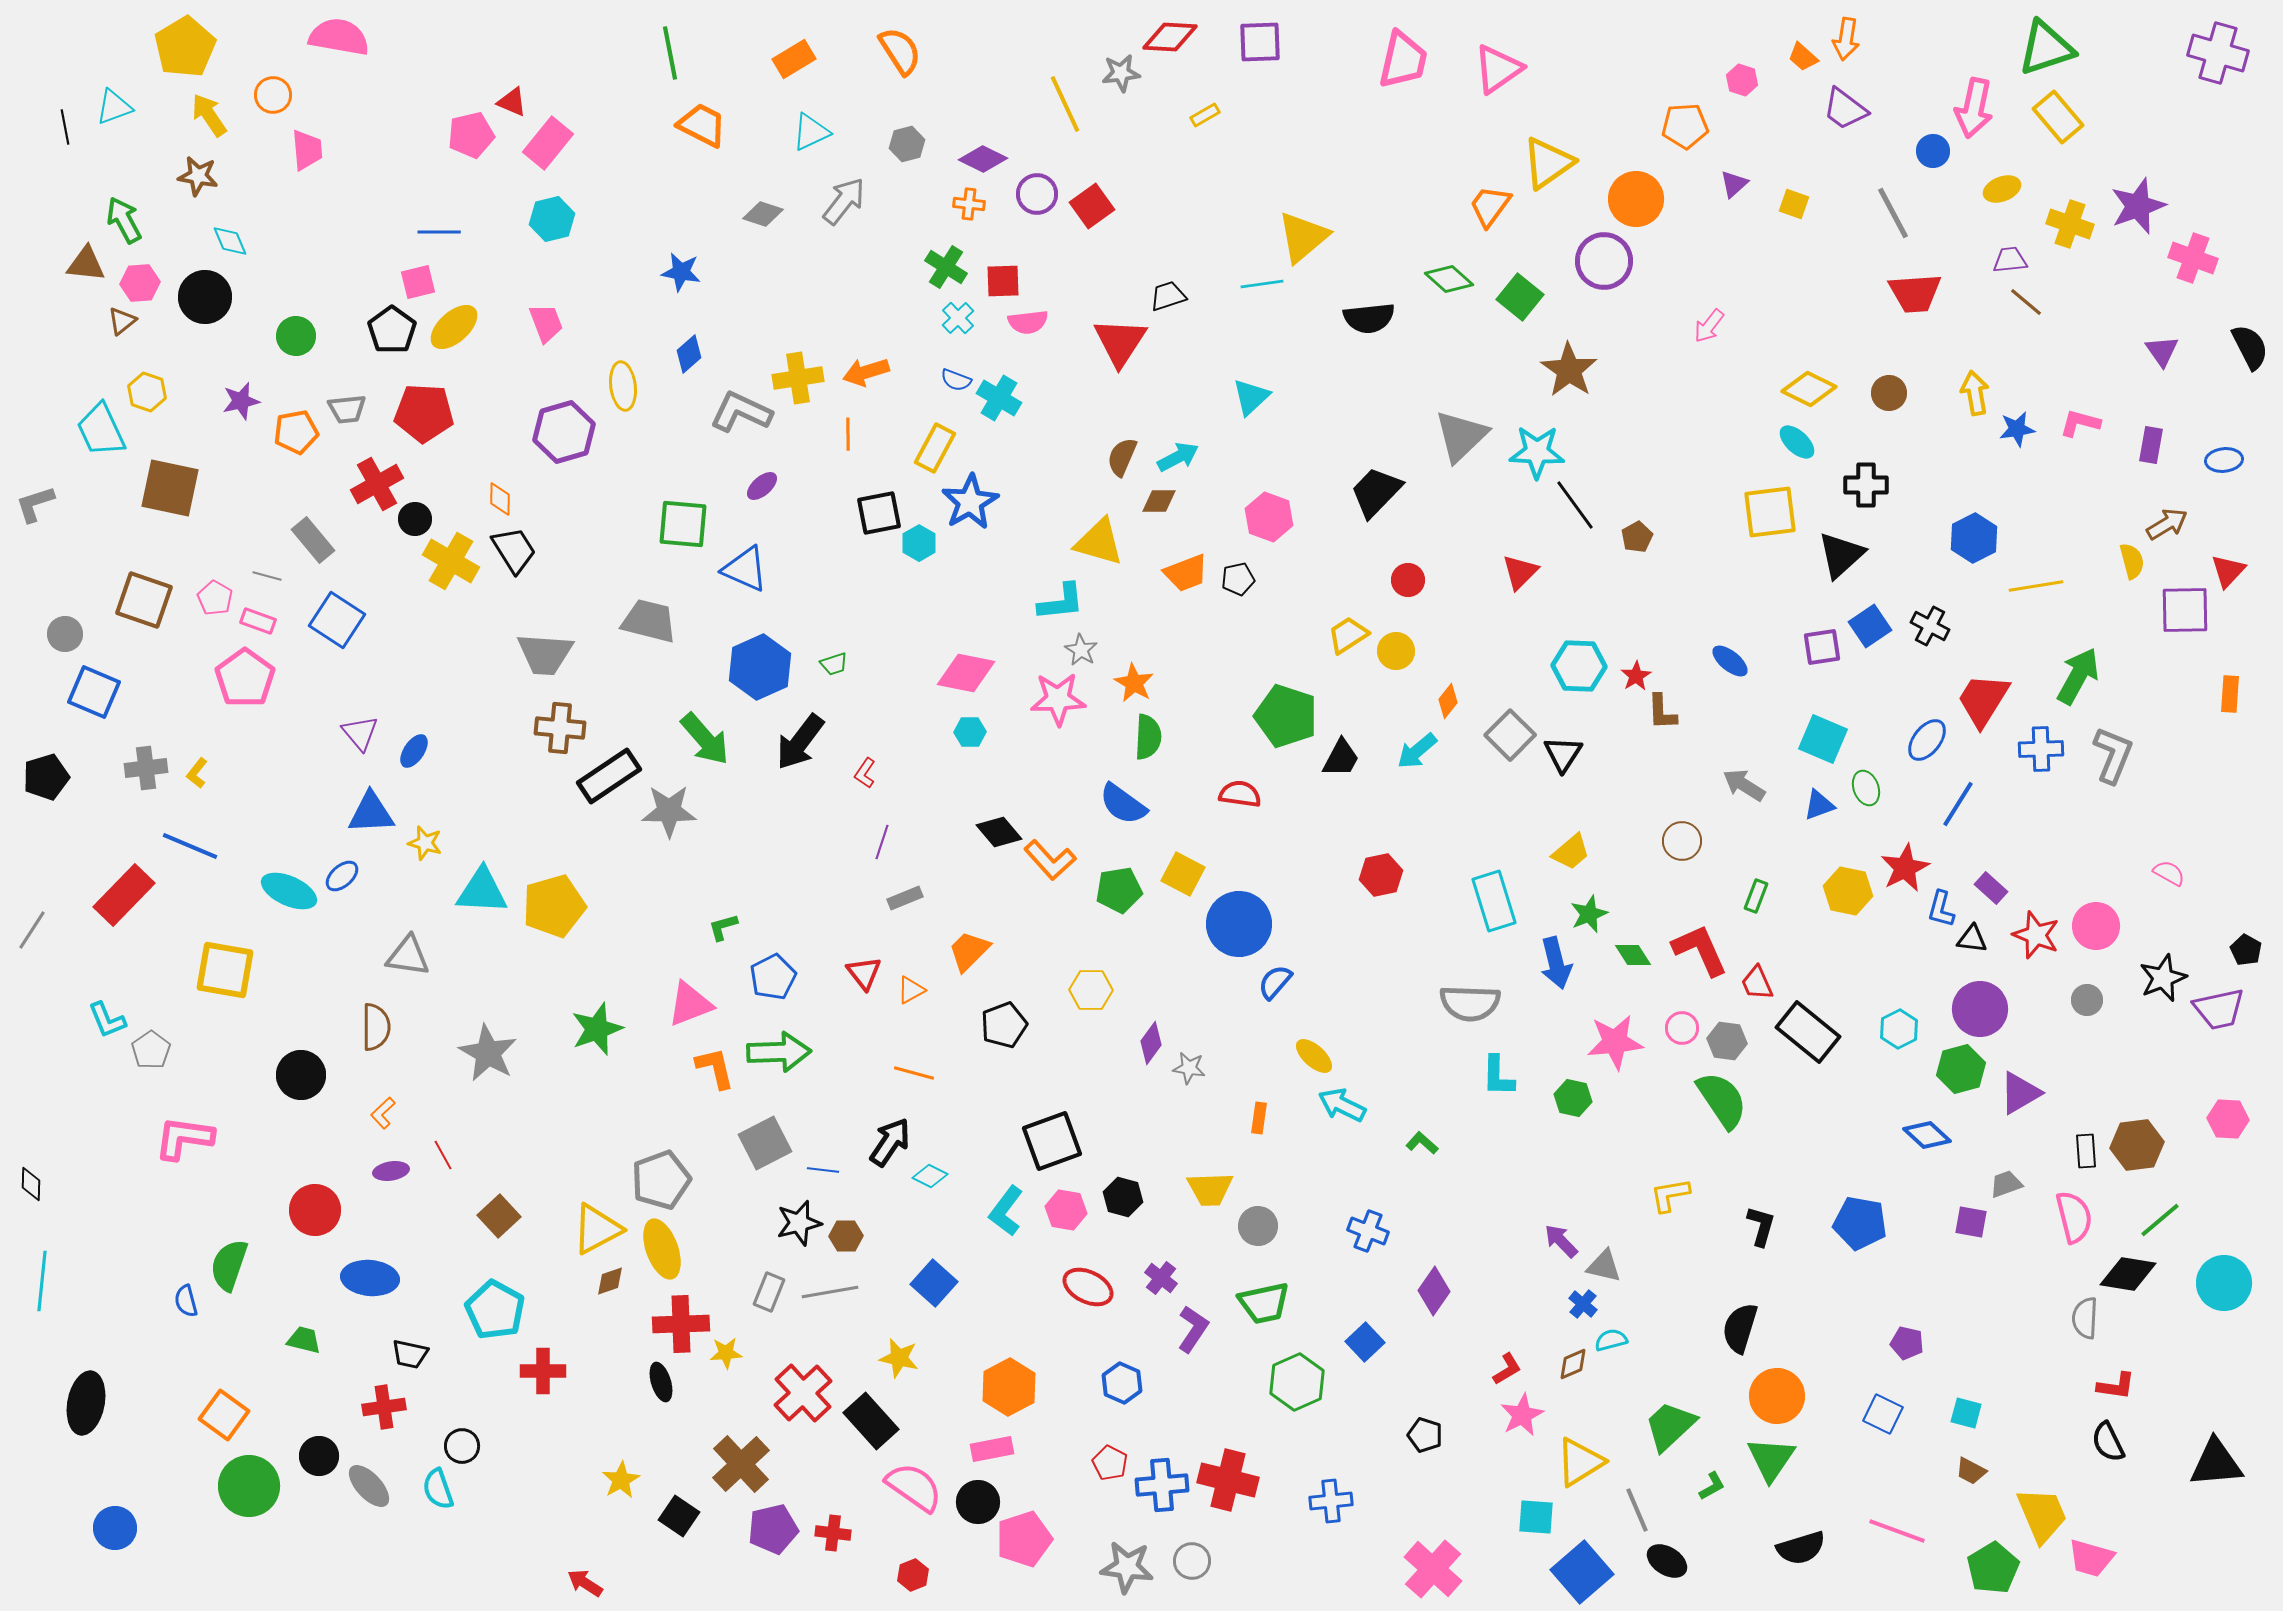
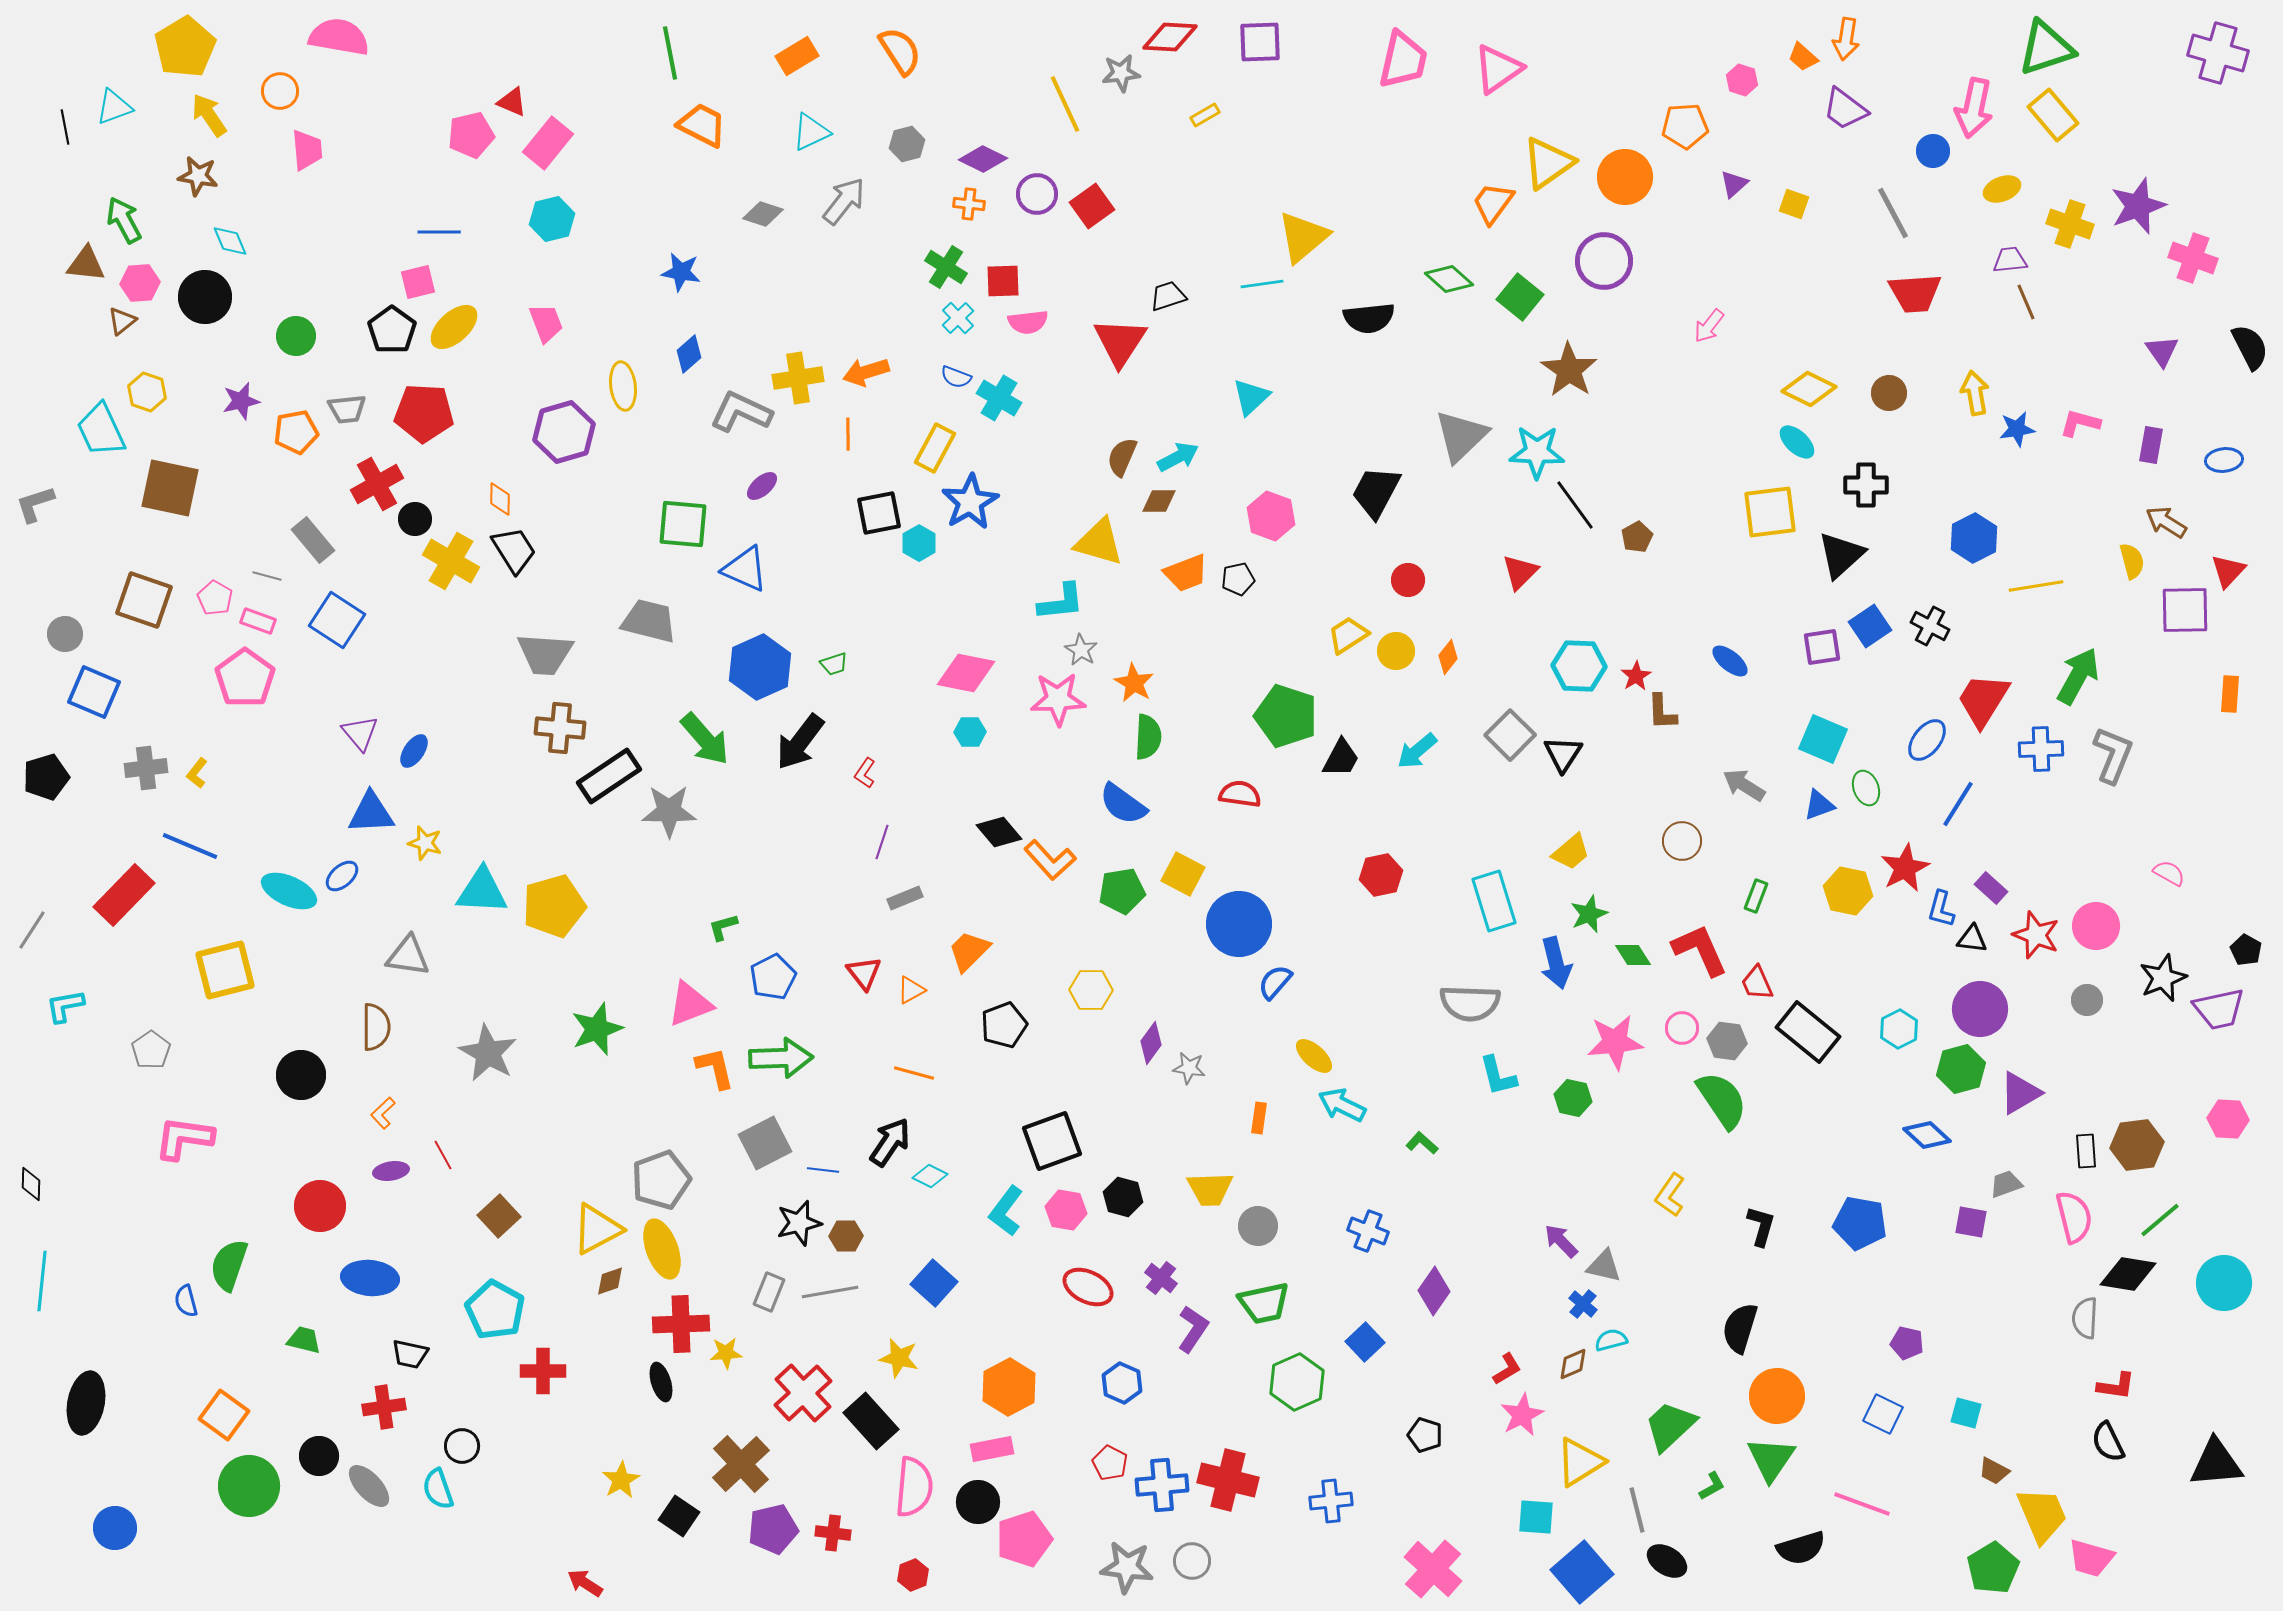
orange rectangle at (794, 59): moved 3 px right, 3 px up
orange circle at (273, 95): moved 7 px right, 4 px up
yellow rectangle at (2058, 117): moved 5 px left, 2 px up
orange circle at (1636, 199): moved 11 px left, 22 px up
orange trapezoid at (1490, 206): moved 3 px right, 3 px up
brown line at (2026, 302): rotated 27 degrees clockwise
blue semicircle at (956, 380): moved 3 px up
black trapezoid at (1376, 492): rotated 16 degrees counterclockwise
pink hexagon at (1269, 517): moved 2 px right, 1 px up
brown arrow at (2167, 524): moved 1 px left, 2 px up; rotated 117 degrees counterclockwise
orange diamond at (1448, 701): moved 44 px up
green pentagon at (1119, 890): moved 3 px right, 1 px down
yellow square at (225, 970): rotated 24 degrees counterclockwise
cyan L-shape at (107, 1020): moved 42 px left, 14 px up; rotated 102 degrees clockwise
green arrow at (779, 1052): moved 2 px right, 6 px down
cyan L-shape at (1498, 1076): rotated 15 degrees counterclockwise
yellow L-shape at (1670, 1195): rotated 45 degrees counterclockwise
red circle at (315, 1210): moved 5 px right, 4 px up
brown trapezoid at (1971, 1471): moved 23 px right
pink semicircle at (914, 1487): rotated 60 degrees clockwise
gray line at (1637, 1510): rotated 9 degrees clockwise
pink line at (1897, 1531): moved 35 px left, 27 px up
